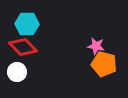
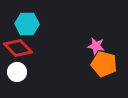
red diamond: moved 5 px left, 1 px down
